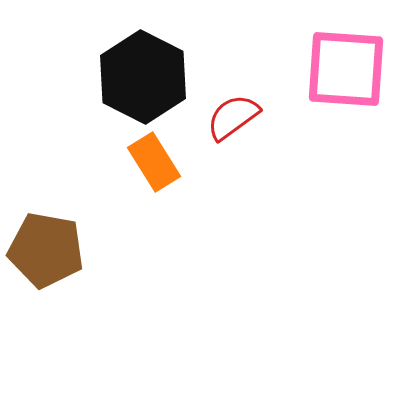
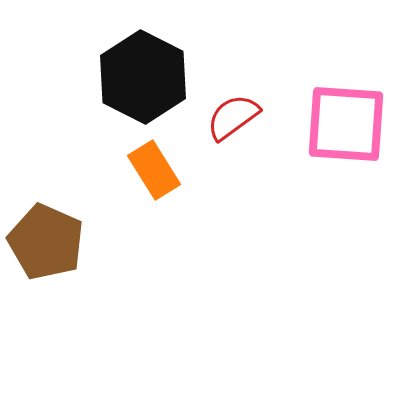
pink square: moved 55 px down
orange rectangle: moved 8 px down
brown pentagon: moved 8 px up; rotated 14 degrees clockwise
